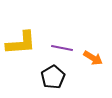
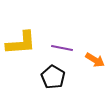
orange arrow: moved 2 px right, 2 px down
black pentagon: rotated 10 degrees counterclockwise
